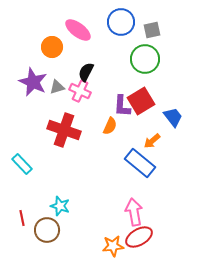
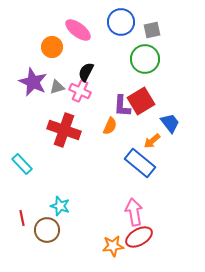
blue trapezoid: moved 3 px left, 6 px down
